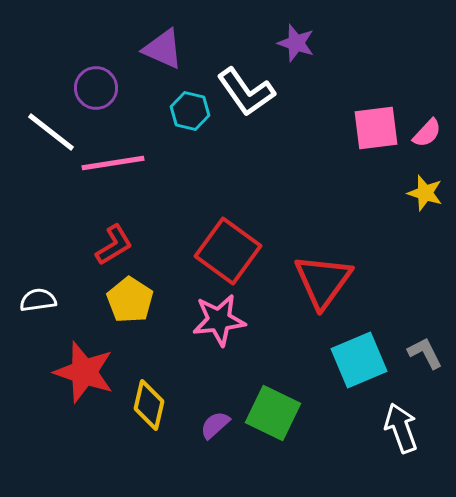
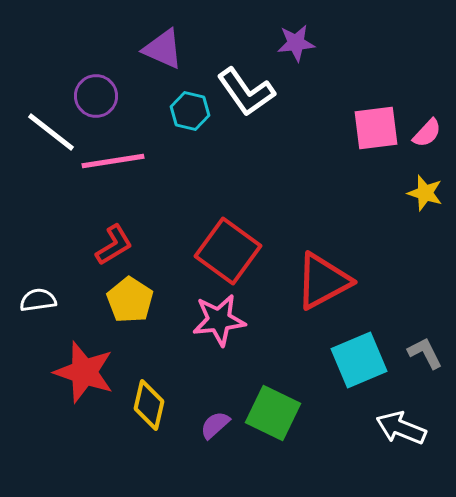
purple star: rotated 24 degrees counterclockwise
purple circle: moved 8 px down
pink line: moved 2 px up
red triangle: rotated 26 degrees clockwise
white arrow: rotated 48 degrees counterclockwise
